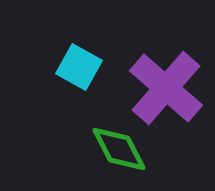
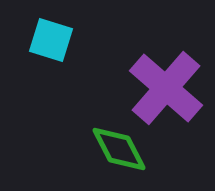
cyan square: moved 28 px left, 27 px up; rotated 12 degrees counterclockwise
